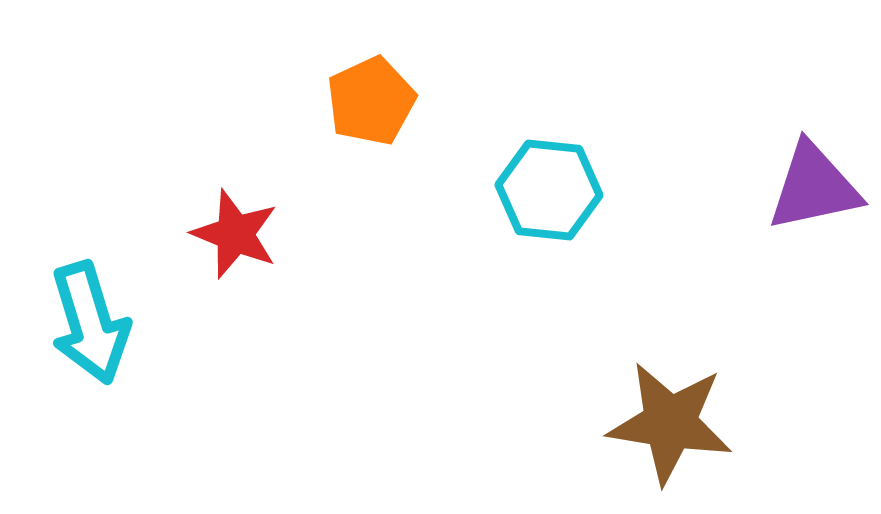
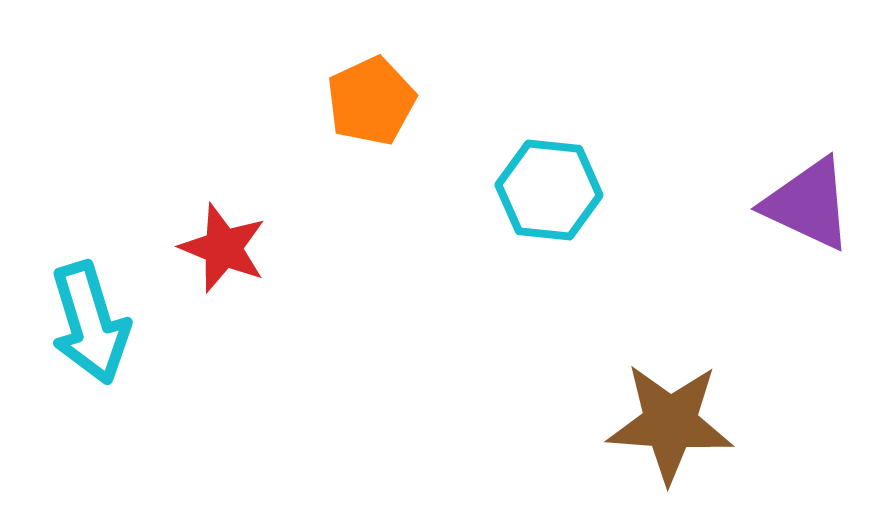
purple triangle: moved 6 px left, 17 px down; rotated 37 degrees clockwise
red star: moved 12 px left, 14 px down
brown star: rotated 5 degrees counterclockwise
